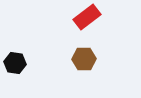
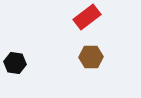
brown hexagon: moved 7 px right, 2 px up
